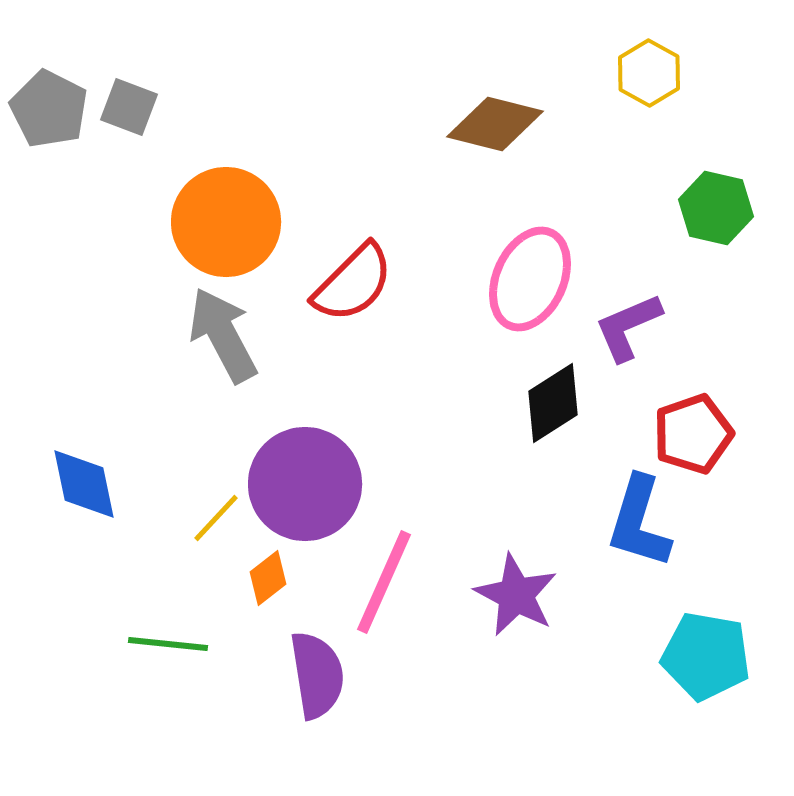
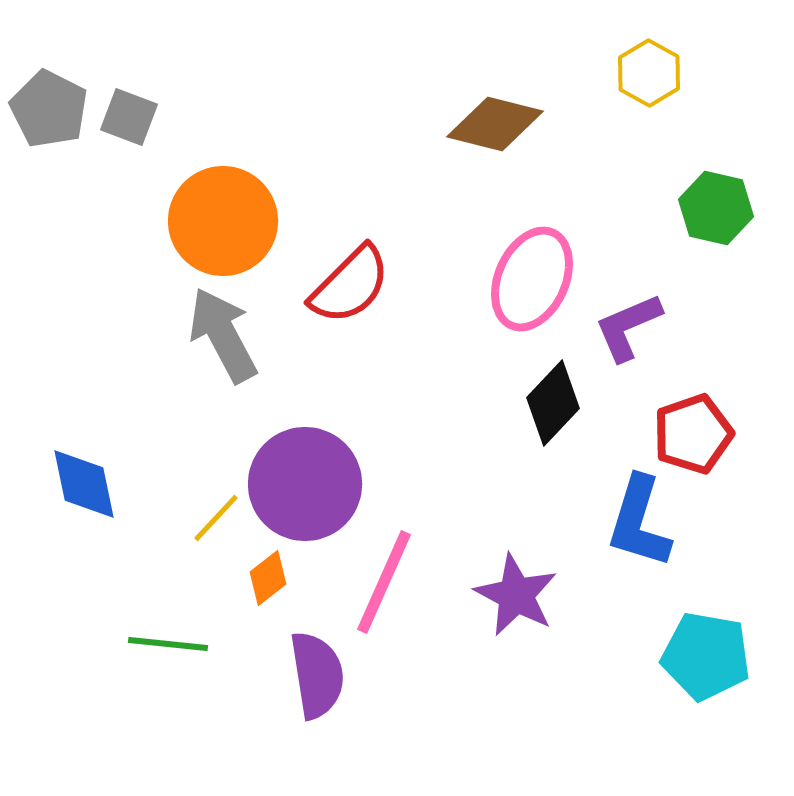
gray square: moved 10 px down
orange circle: moved 3 px left, 1 px up
pink ellipse: moved 2 px right
red semicircle: moved 3 px left, 2 px down
black diamond: rotated 14 degrees counterclockwise
